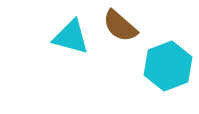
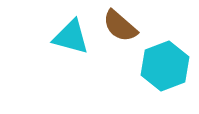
cyan hexagon: moved 3 px left
